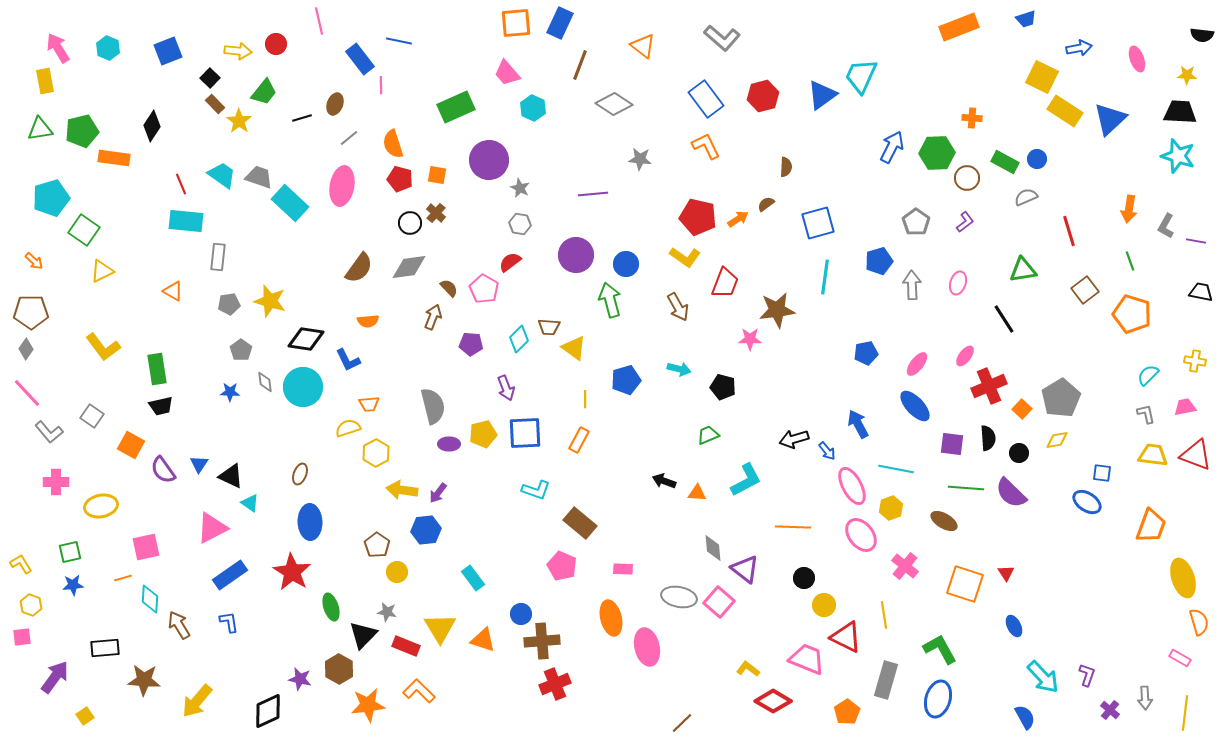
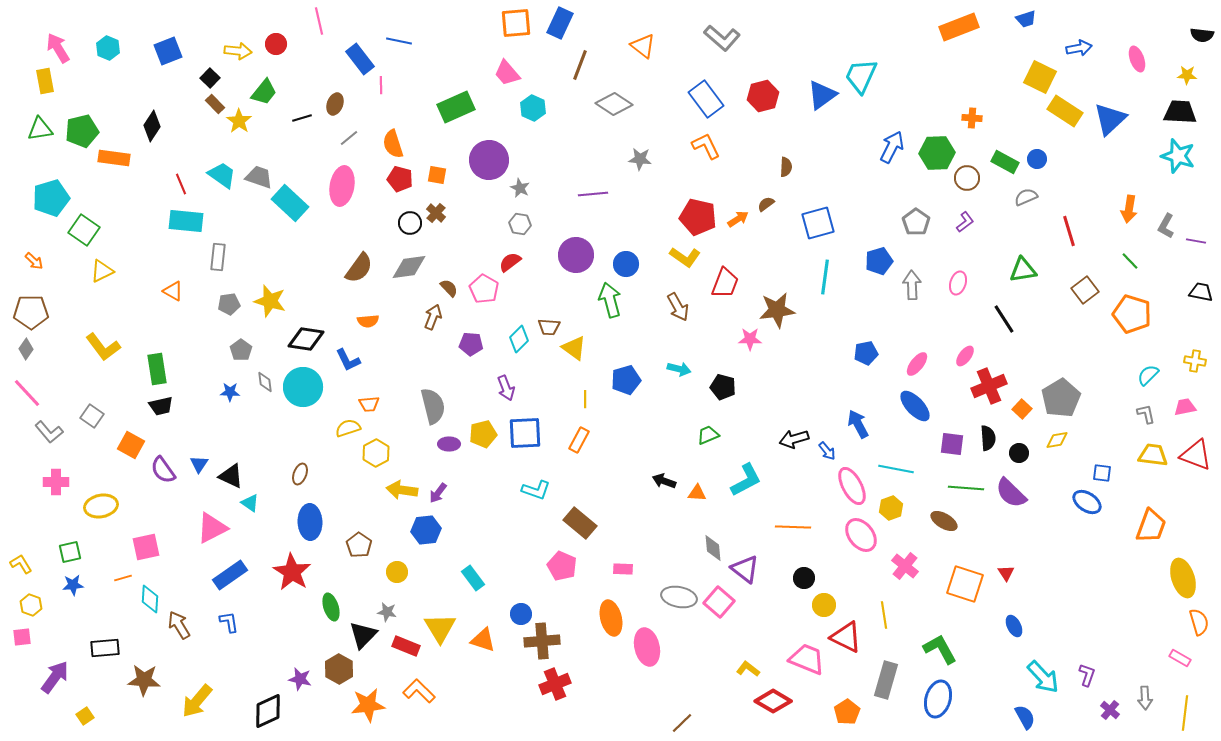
yellow square at (1042, 77): moved 2 px left
green line at (1130, 261): rotated 24 degrees counterclockwise
brown pentagon at (377, 545): moved 18 px left
